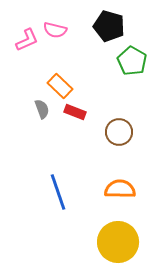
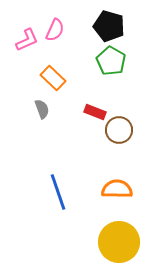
pink semicircle: rotated 80 degrees counterclockwise
green pentagon: moved 21 px left
orange rectangle: moved 7 px left, 8 px up
red rectangle: moved 20 px right
brown circle: moved 2 px up
orange semicircle: moved 3 px left
yellow circle: moved 1 px right
